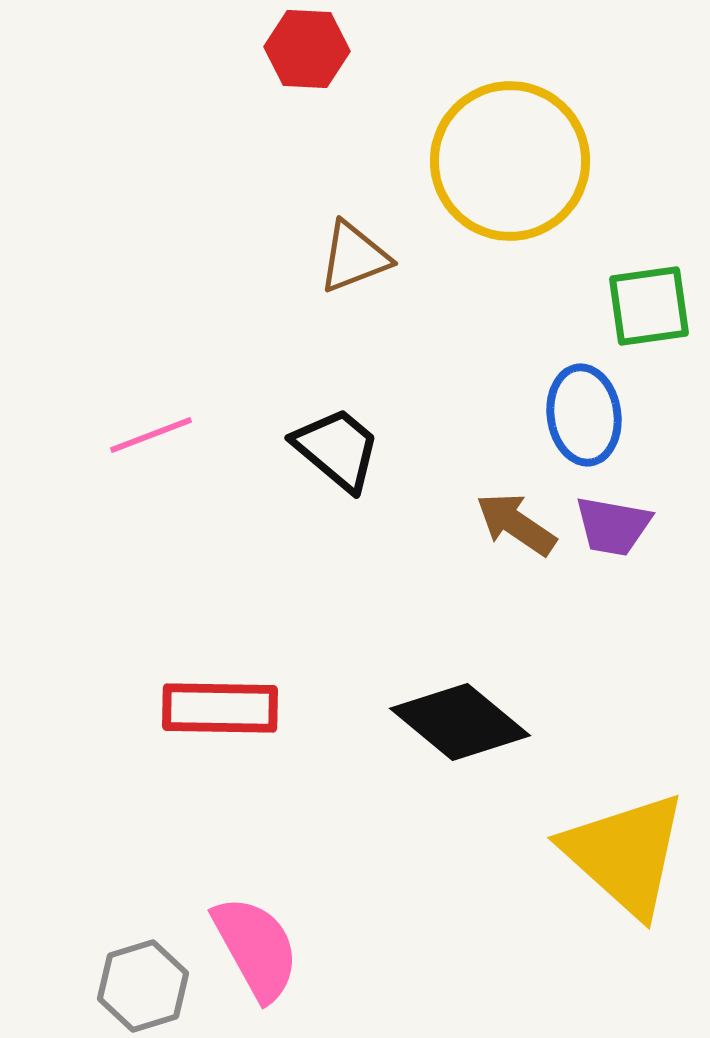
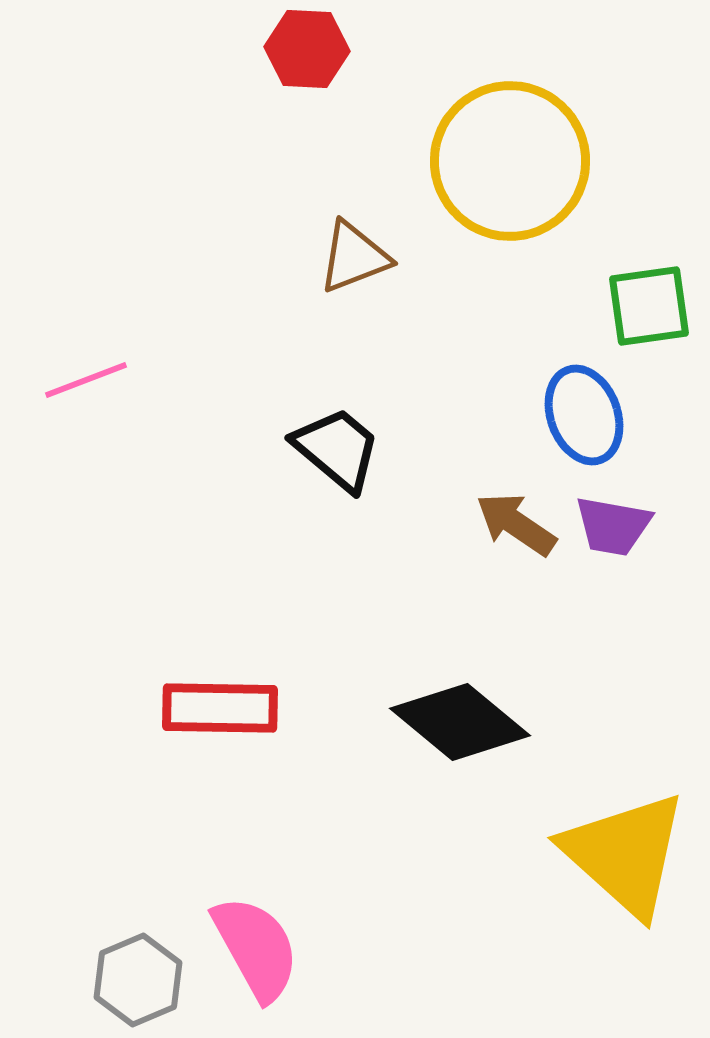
blue ellipse: rotated 12 degrees counterclockwise
pink line: moved 65 px left, 55 px up
gray hexagon: moved 5 px left, 6 px up; rotated 6 degrees counterclockwise
